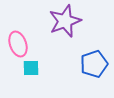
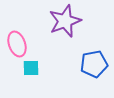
pink ellipse: moved 1 px left
blue pentagon: rotated 8 degrees clockwise
